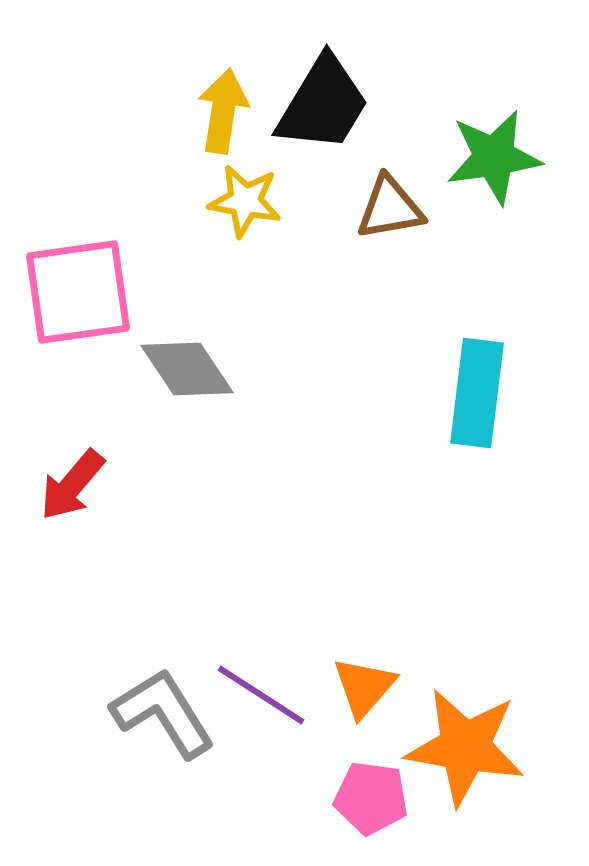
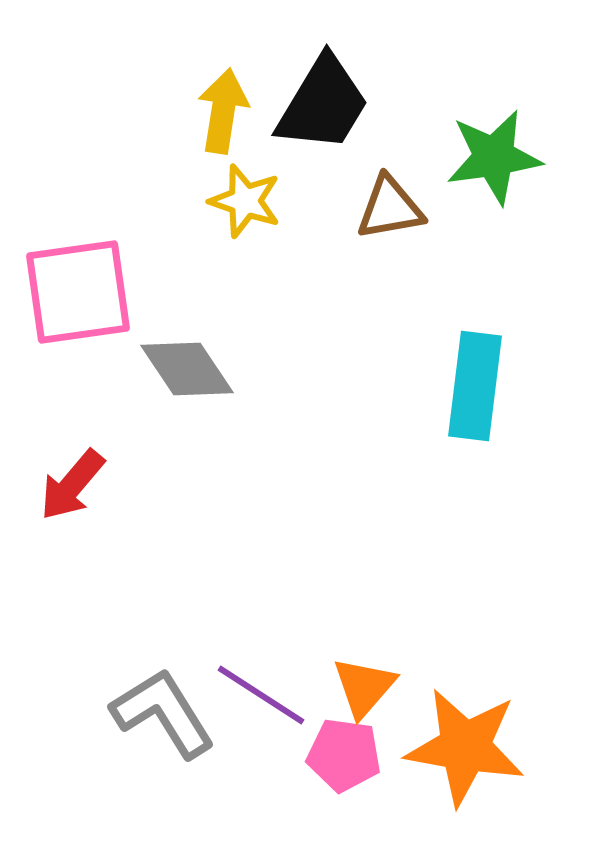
yellow star: rotated 8 degrees clockwise
cyan rectangle: moved 2 px left, 7 px up
pink pentagon: moved 27 px left, 43 px up
